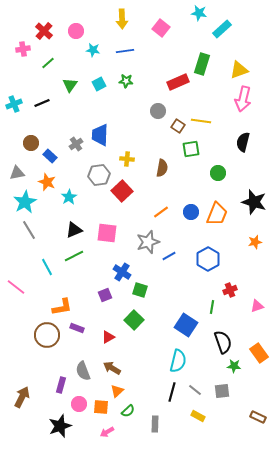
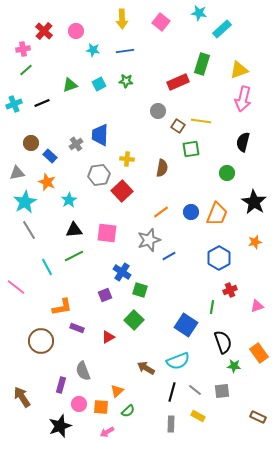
pink square at (161, 28): moved 6 px up
green line at (48, 63): moved 22 px left, 7 px down
green triangle at (70, 85): rotated 35 degrees clockwise
green circle at (218, 173): moved 9 px right
cyan star at (69, 197): moved 3 px down
black star at (254, 202): rotated 15 degrees clockwise
black triangle at (74, 230): rotated 18 degrees clockwise
gray star at (148, 242): moved 1 px right, 2 px up
blue hexagon at (208, 259): moved 11 px right, 1 px up
brown circle at (47, 335): moved 6 px left, 6 px down
cyan semicircle at (178, 361): rotated 55 degrees clockwise
brown arrow at (112, 368): moved 34 px right
brown arrow at (22, 397): rotated 60 degrees counterclockwise
gray rectangle at (155, 424): moved 16 px right
